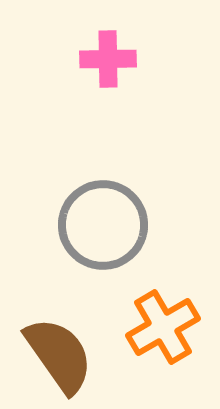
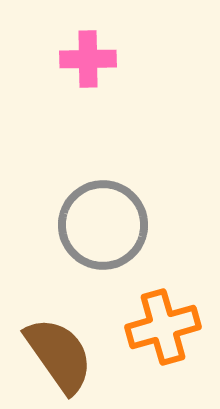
pink cross: moved 20 px left
orange cross: rotated 14 degrees clockwise
